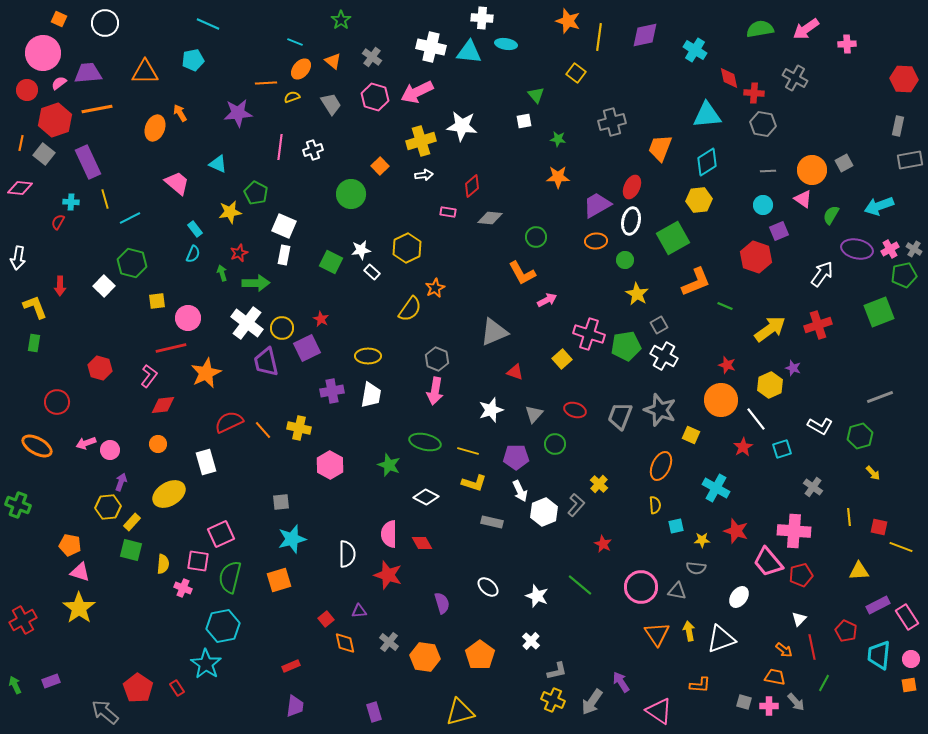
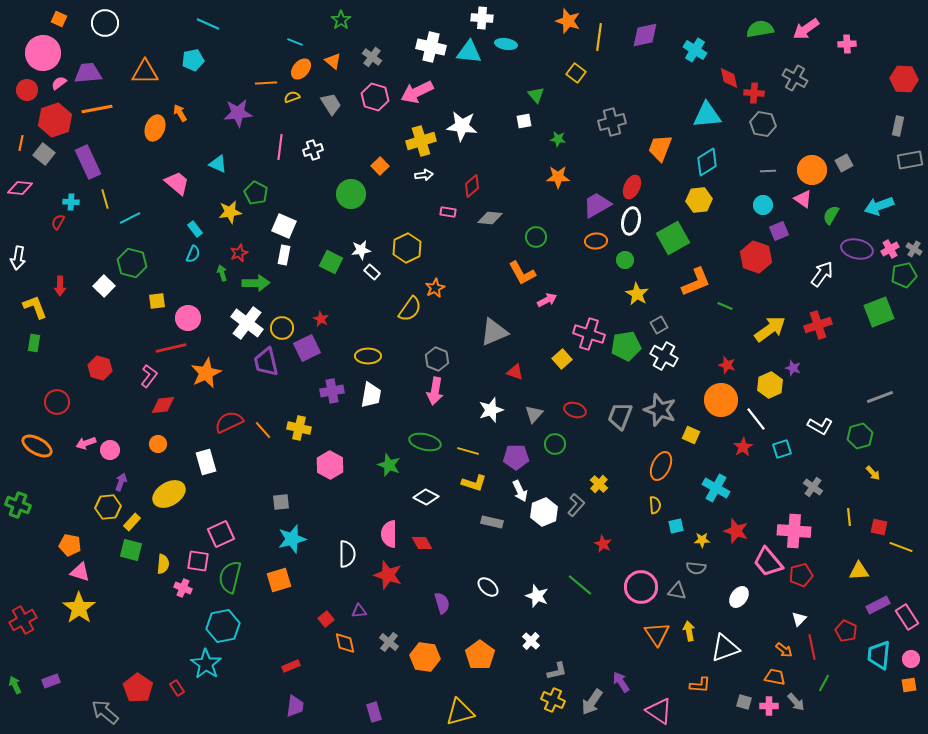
white triangle at (721, 639): moved 4 px right, 9 px down
